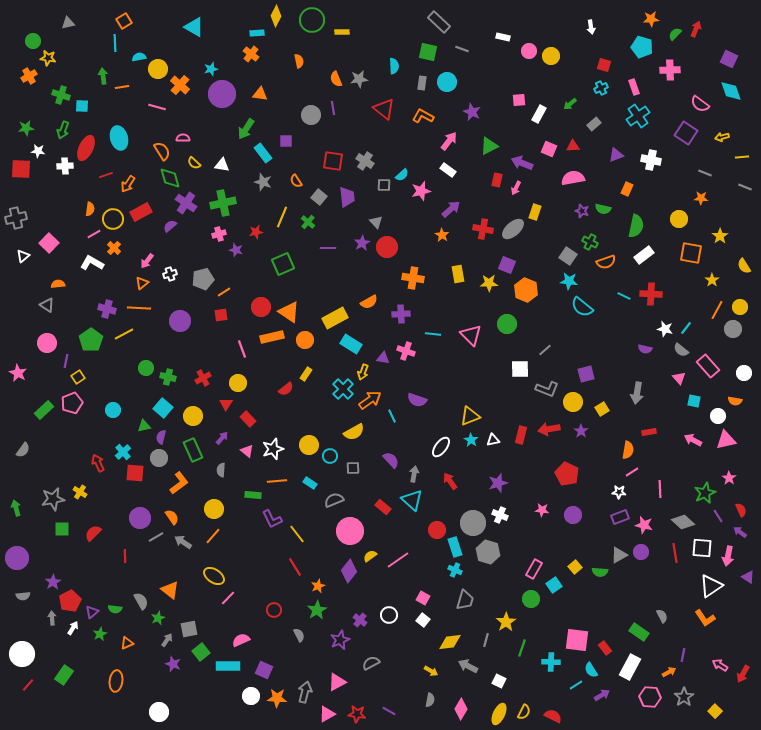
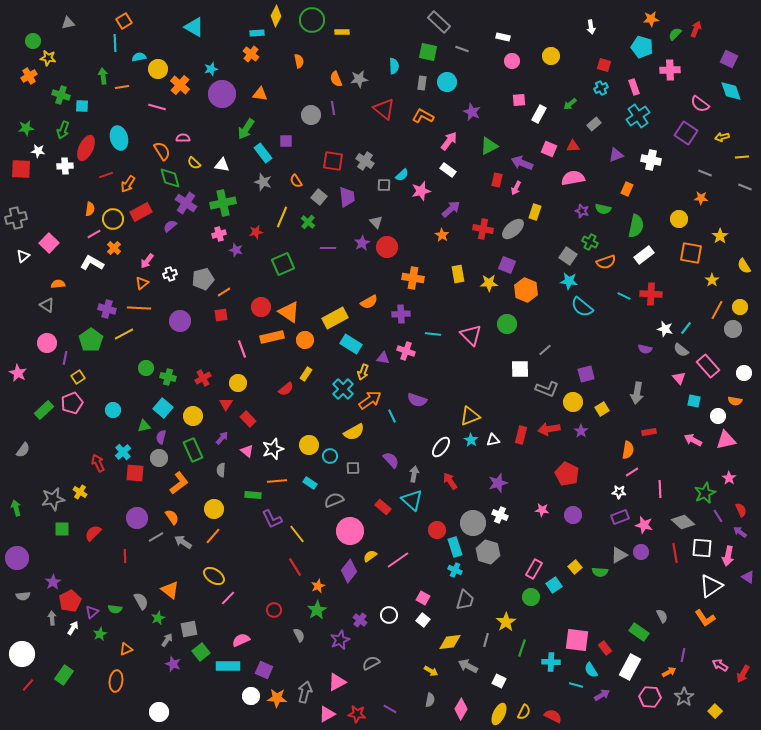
pink circle at (529, 51): moved 17 px left, 10 px down
purple line at (66, 361): moved 1 px left, 3 px up
purple circle at (140, 518): moved 3 px left
green circle at (531, 599): moved 2 px up
orange triangle at (127, 643): moved 1 px left, 6 px down
cyan line at (576, 685): rotated 48 degrees clockwise
purple line at (389, 711): moved 1 px right, 2 px up
